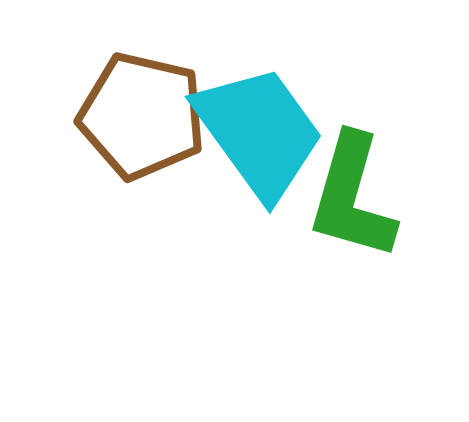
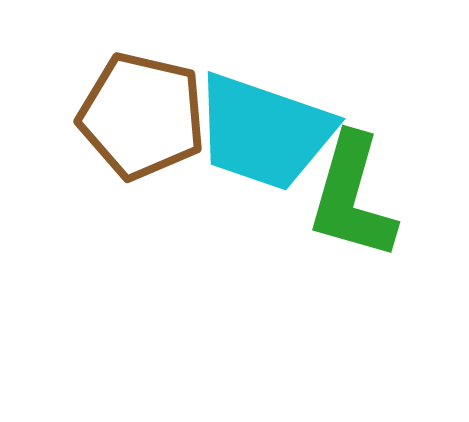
cyan trapezoid: moved 5 px right; rotated 145 degrees clockwise
